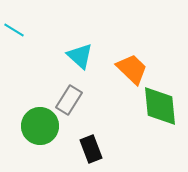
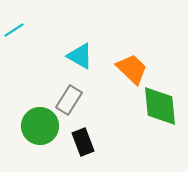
cyan line: rotated 65 degrees counterclockwise
cyan triangle: rotated 12 degrees counterclockwise
black rectangle: moved 8 px left, 7 px up
